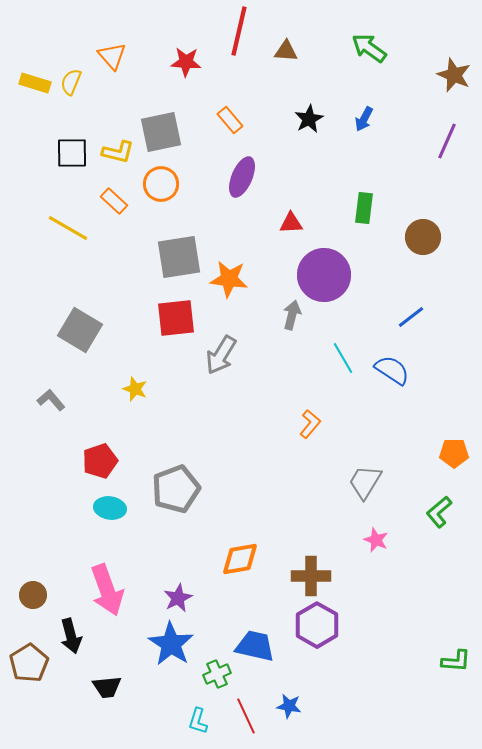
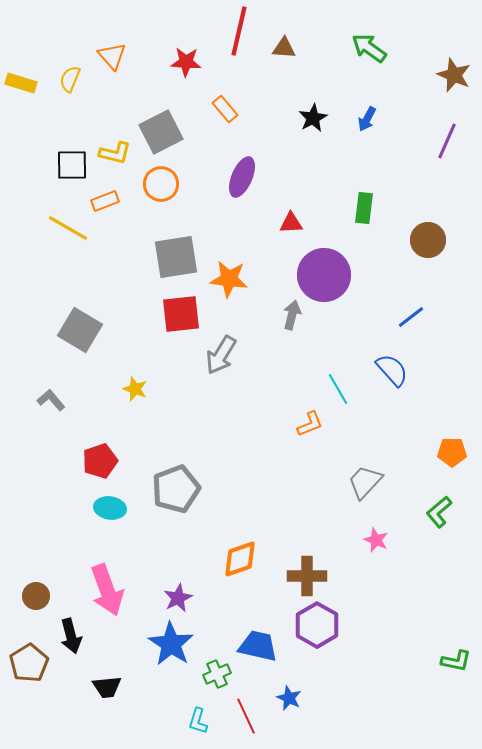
brown triangle at (286, 51): moved 2 px left, 3 px up
yellow semicircle at (71, 82): moved 1 px left, 3 px up
yellow rectangle at (35, 83): moved 14 px left
black star at (309, 119): moved 4 px right, 1 px up
blue arrow at (364, 119): moved 3 px right
orange rectangle at (230, 120): moved 5 px left, 11 px up
gray square at (161, 132): rotated 15 degrees counterclockwise
yellow L-shape at (118, 152): moved 3 px left, 1 px down
black square at (72, 153): moved 12 px down
orange rectangle at (114, 201): moved 9 px left; rotated 64 degrees counterclockwise
brown circle at (423, 237): moved 5 px right, 3 px down
gray square at (179, 257): moved 3 px left
red square at (176, 318): moved 5 px right, 4 px up
cyan line at (343, 358): moved 5 px left, 31 px down
blue semicircle at (392, 370): rotated 15 degrees clockwise
orange L-shape at (310, 424): rotated 28 degrees clockwise
orange pentagon at (454, 453): moved 2 px left, 1 px up
gray trapezoid at (365, 482): rotated 12 degrees clockwise
orange diamond at (240, 559): rotated 9 degrees counterclockwise
brown cross at (311, 576): moved 4 px left
brown circle at (33, 595): moved 3 px right, 1 px down
blue trapezoid at (255, 646): moved 3 px right
green L-shape at (456, 661): rotated 8 degrees clockwise
blue star at (289, 706): moved 8 px up; rotated 15 degrees clockwise
